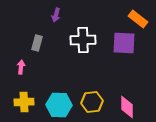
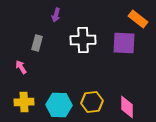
pink arrow: rotated 40 degrees counterclockwise
